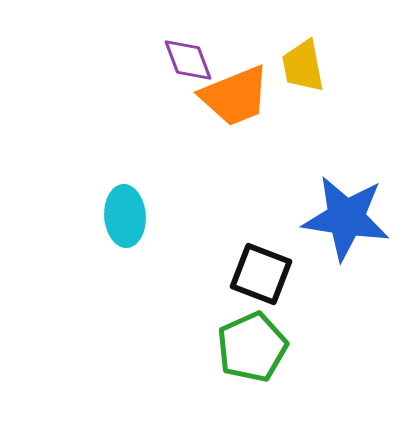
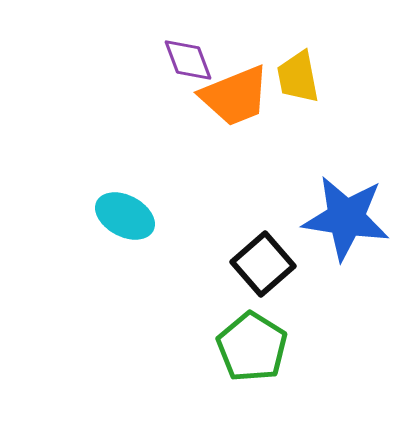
yellow trapezoid: moved 5 px left, 11 px down
cyan ellipse: rotated 58 degrees counterclockwise
black square: moved 2 px right, 10 px up; rotated 28 degrees clockwise
green pentagon: rotated 16 degrees counterclockwise
